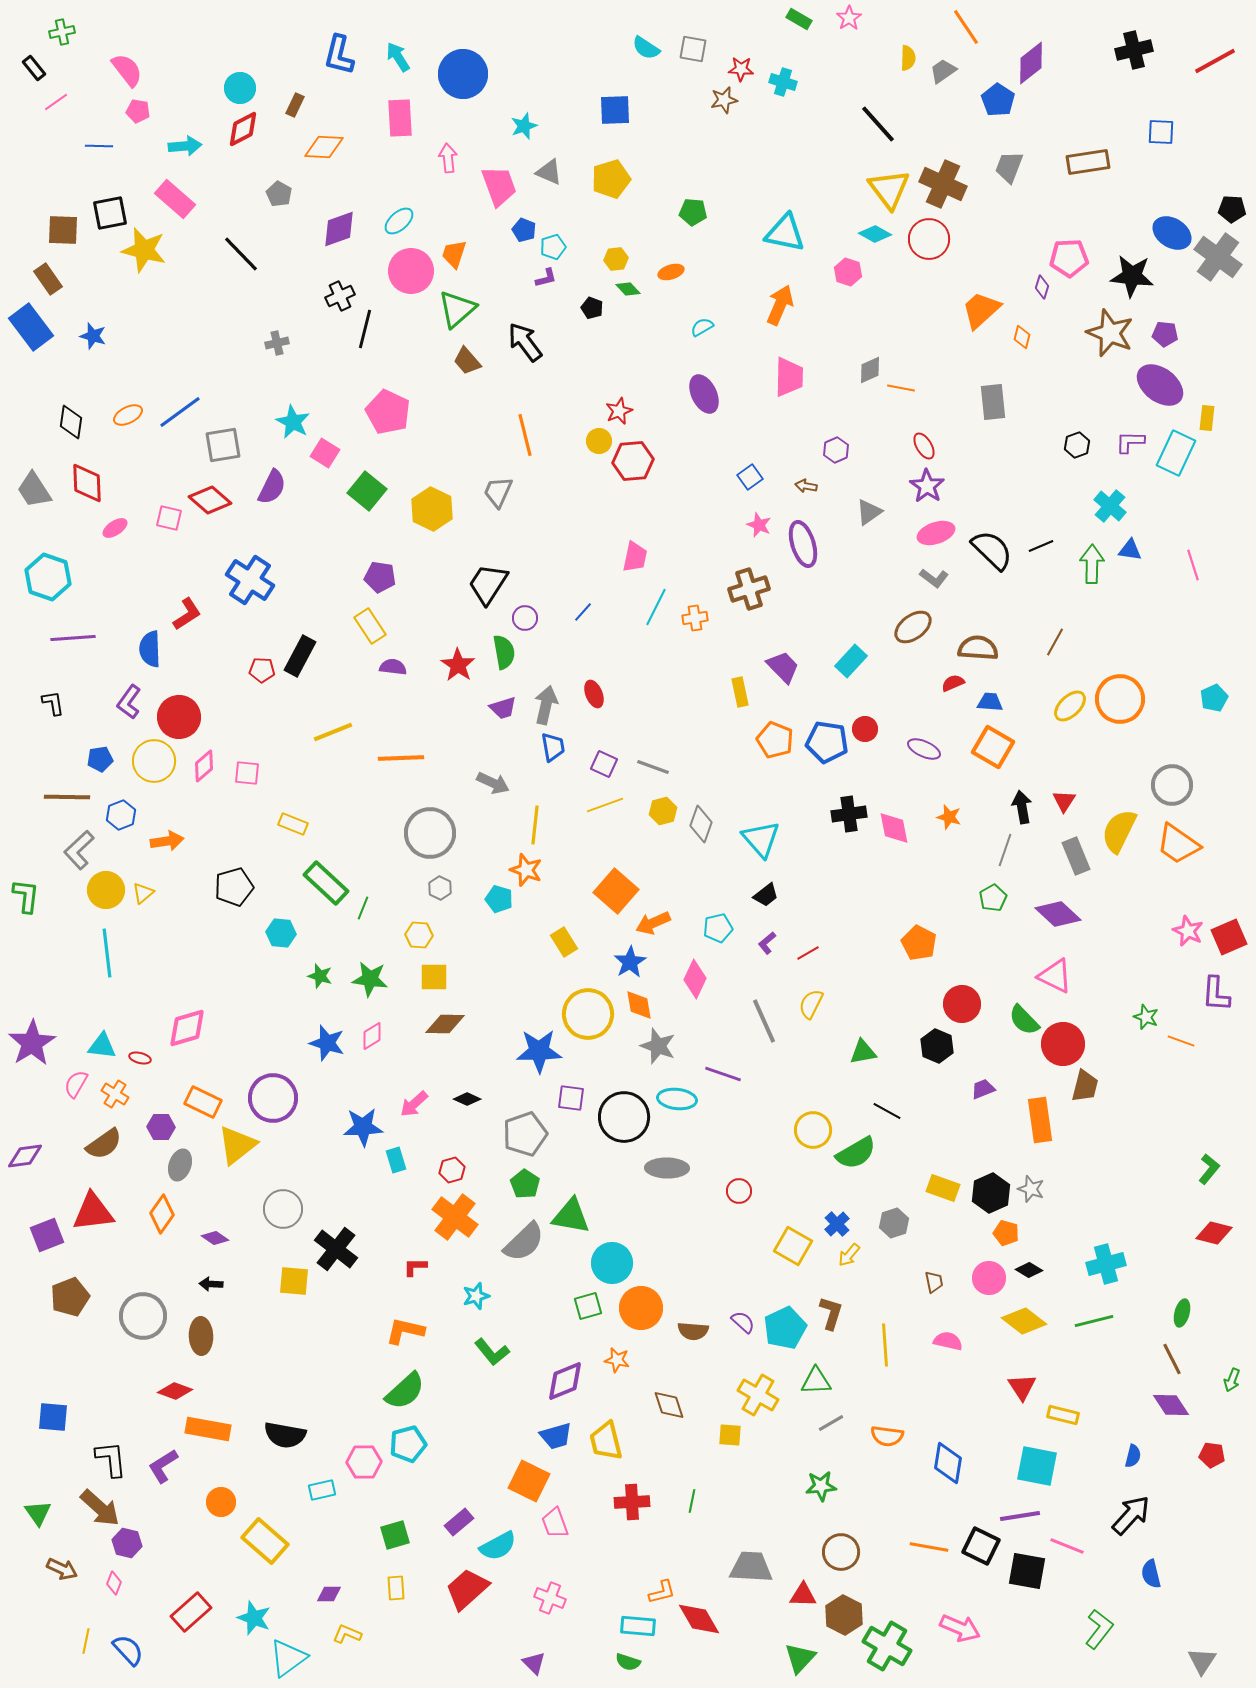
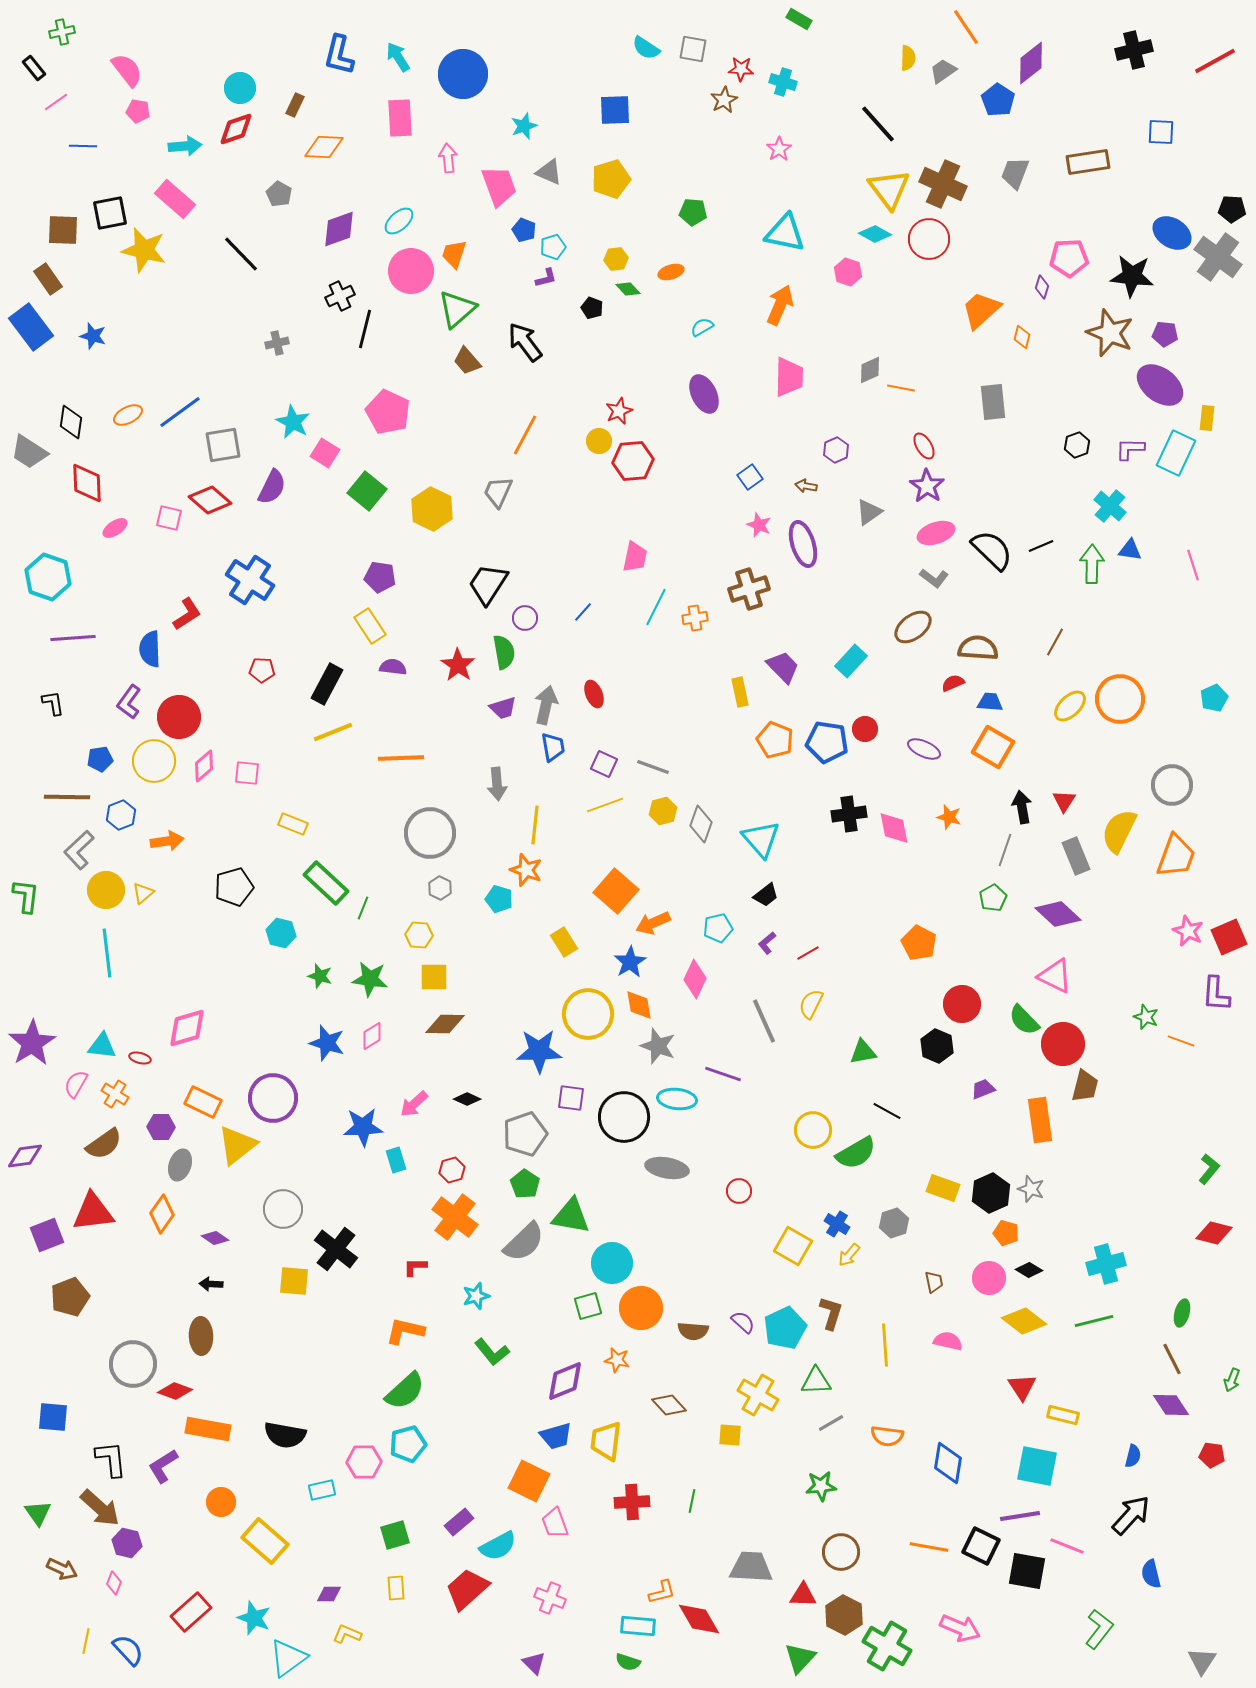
pink star at (849, 18): moved 70 px left, 131 px down
brown star at (724, 100): rotated 16 degrees counterclockwise
red diamond at (243, 129): moved 7 px left; rotated 9 degrees clockwise
blue line at (99, 146): moved 16 px left
gray trapezoid at (1009, 167): moved 6 px right, 6 px down
orange line at (525, 435): rotated 42 degrees clockwise
purple L-shape at (1130, 442): moved 7 px down
gray trapezoid at (34, 490): moved 5 px left, 38 px up; rotated 24 degrees counterclockwise
black rectangle at (300, 656): moved 27 px right, 28 px down
gray arrow at (493, 783): moved 4 px right, 1 px down; rotated 60 degrees clockwise
orange trapezoid at (1178, 844): moved 2 px left, 12 px down; rotated 105 degrees counterclockwise
cyan hexagon at (281, 933): rotated 8 degrees clockwise
gray ellipse at (667, 1168): rotated 9 degrees clockwise
blue cross at (837, 1224): rotated 15 degrees counterclockwise
gray circle at (143, 1316): moved 10 px left, 48 px down
brown diamond at (669, 1405): rotated 24 degrees counterclockwise
yellow trapezoid at (606, 1441): rotated 21 degrees clockwise
